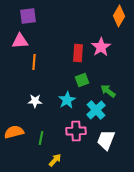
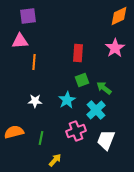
orange diamond: rotated 35 degrees clockwise
pink star: moved 14 px right, 1 px down
green arrow: moved 4 px left, 3 px up
pink cross: rotated 18 degrees counterclockwise
